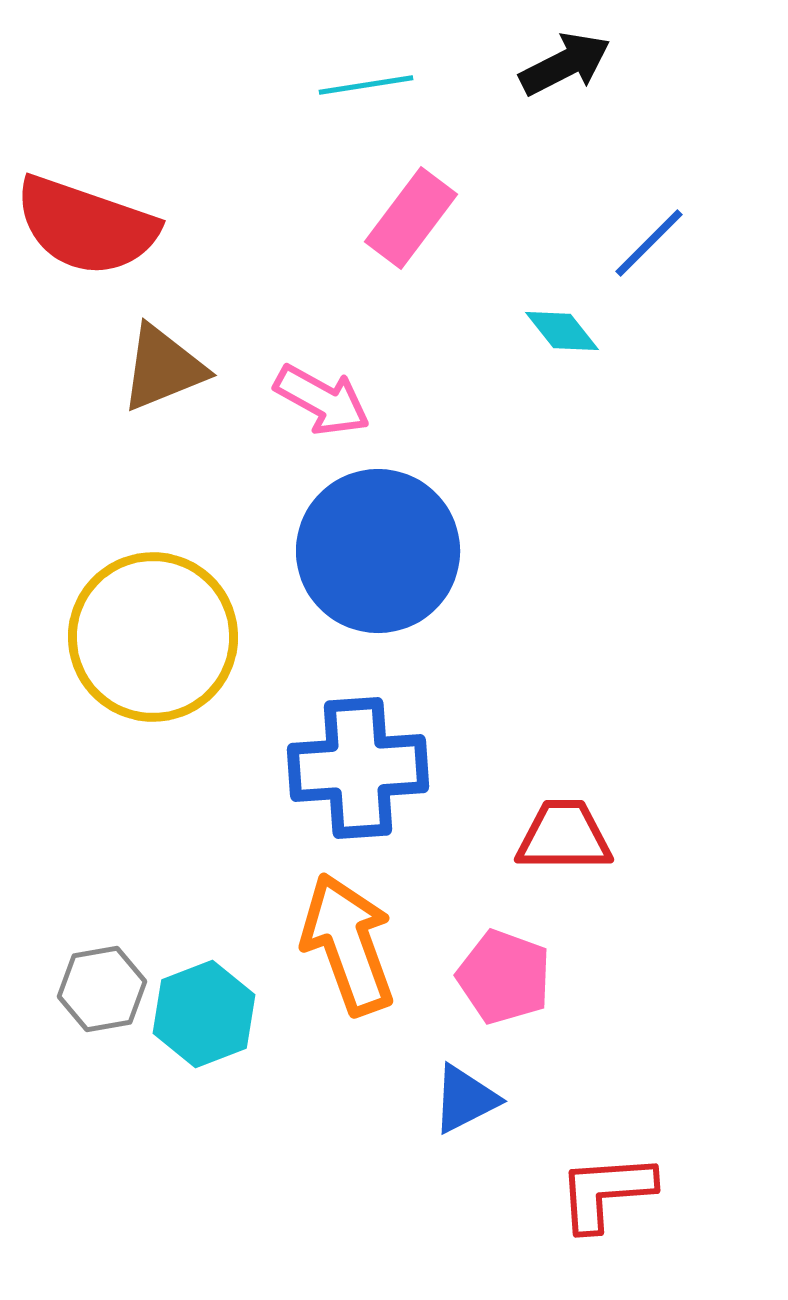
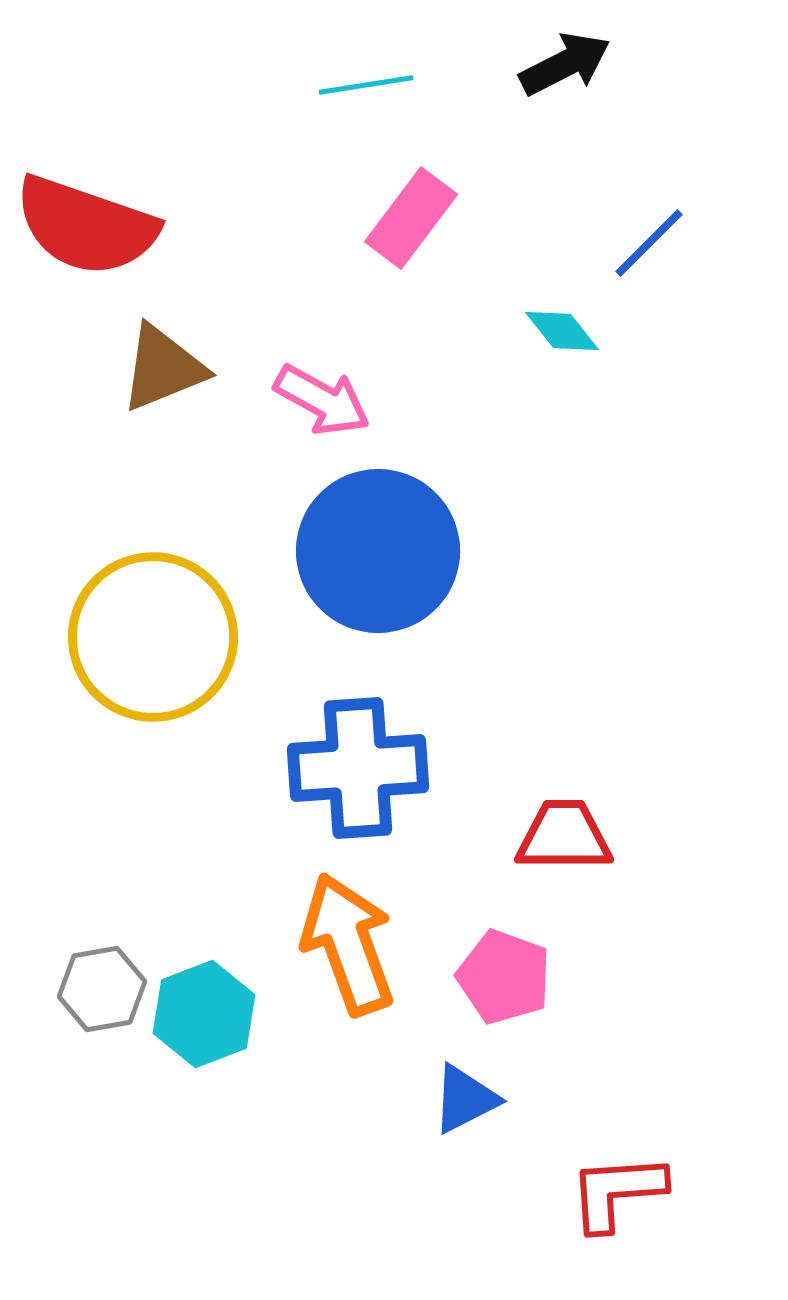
red L-shape: moved 11 px right
